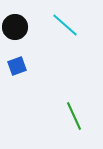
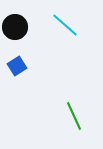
blue square: rotated 12 degrees counterclockwise
